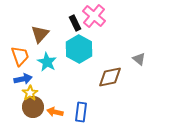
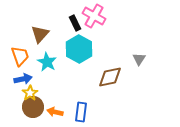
pink cross: rotated 10 degrees counterclockwise
gray triangle: rotated 24 degrees clockwise
